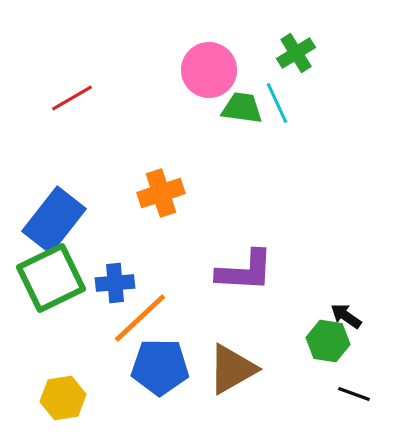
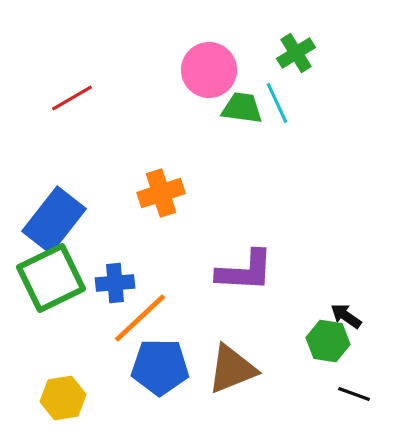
brown triangle: rotated 8 degrees clockwise
